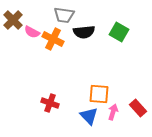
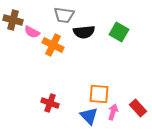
brown cross: rotated 30 degrees counterclockwise
orange cross: moved 6 px down
